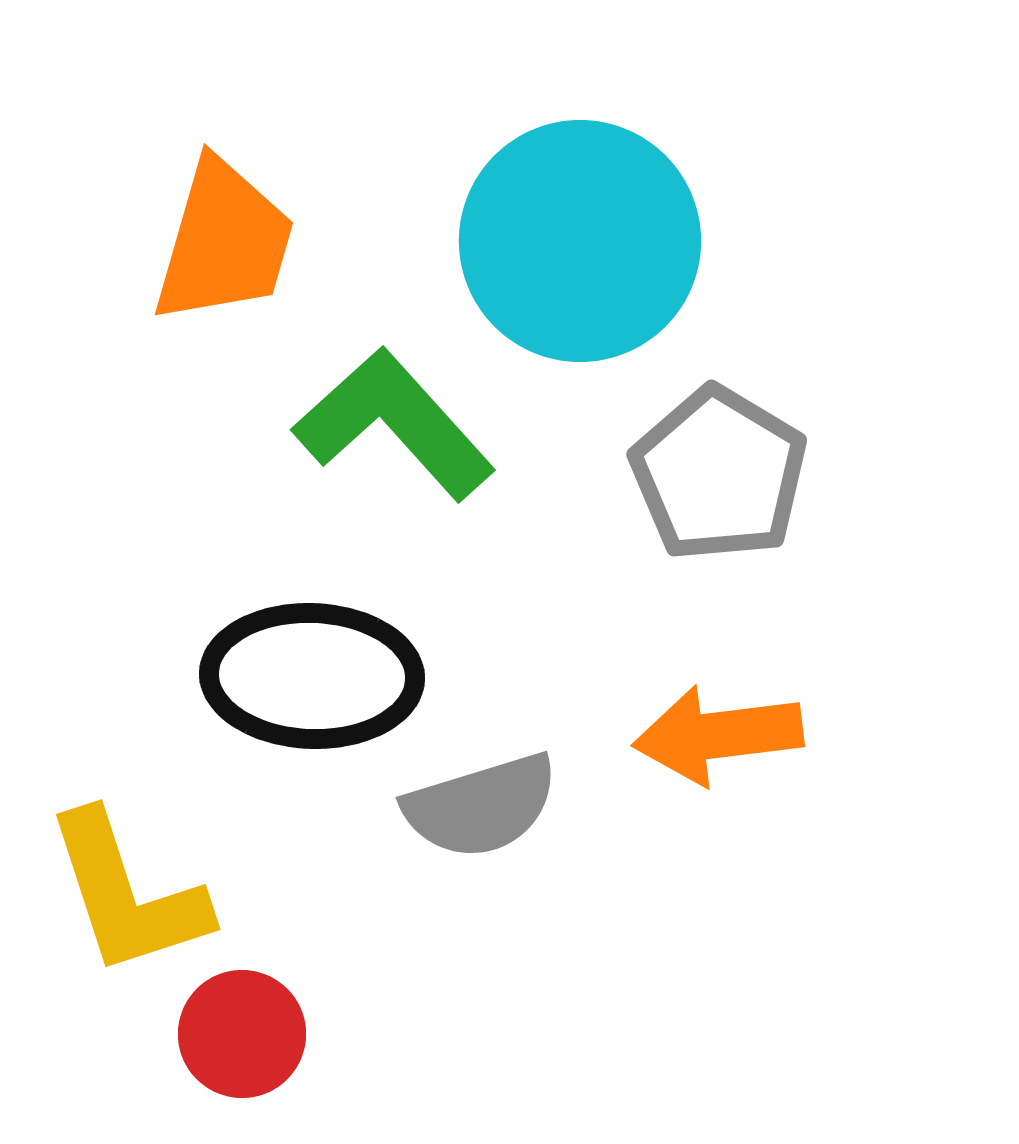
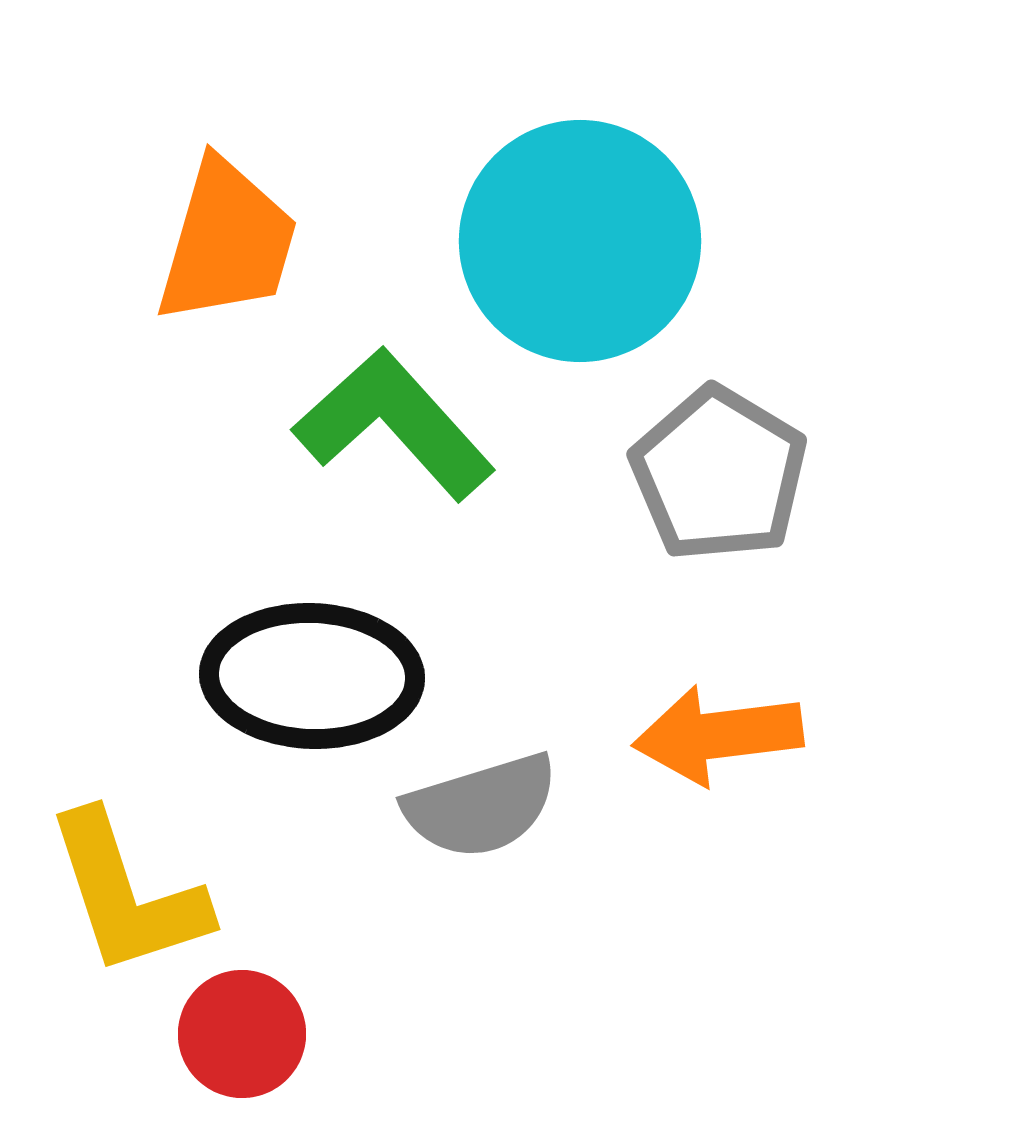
orange trapezoid: moved 3 px right
